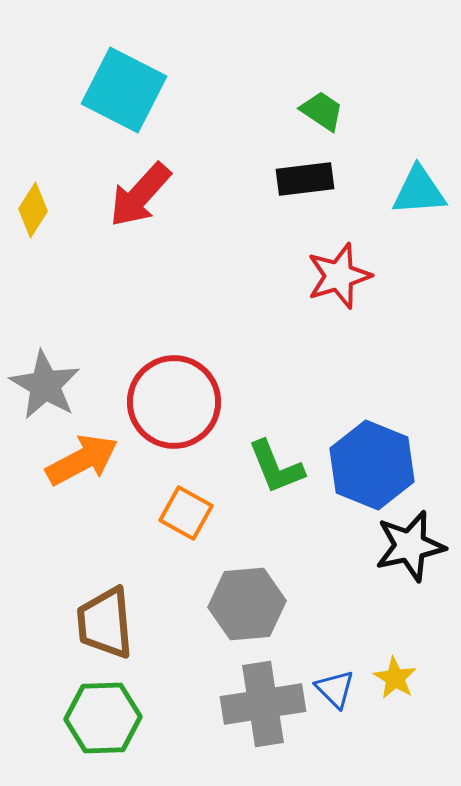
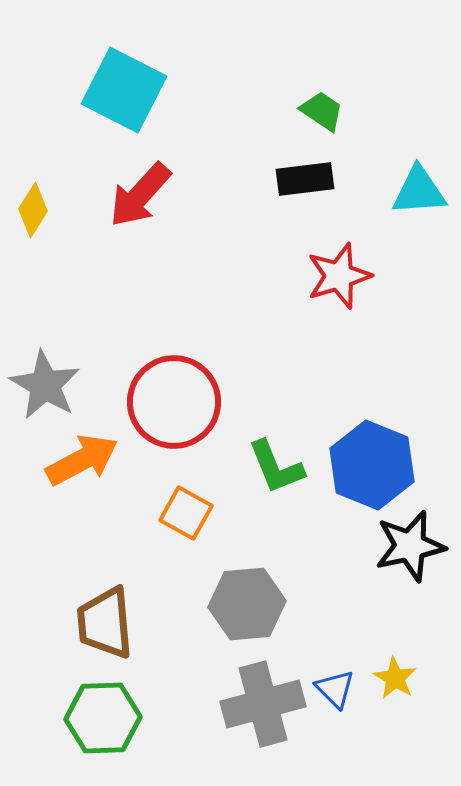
gray cross: rotated 6 degrees counterclockwise
